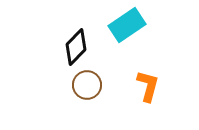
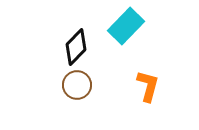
cyan rectangle: moved 1 px left, 1 px down; rotated 12 degrees counterclockwise
brown circle: moved 10 px left
